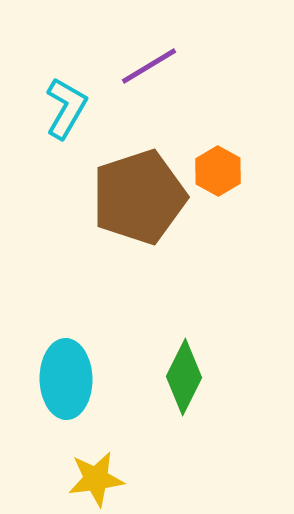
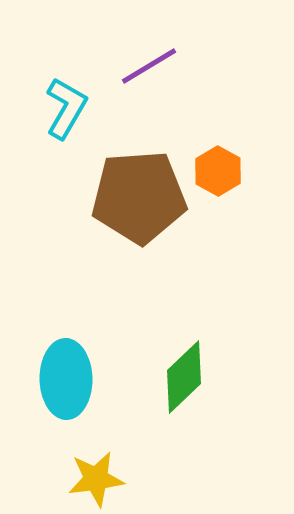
brown pentagon: rotated 14 degrees clockwise
green diamond: rotated 20 degrees clockwise
